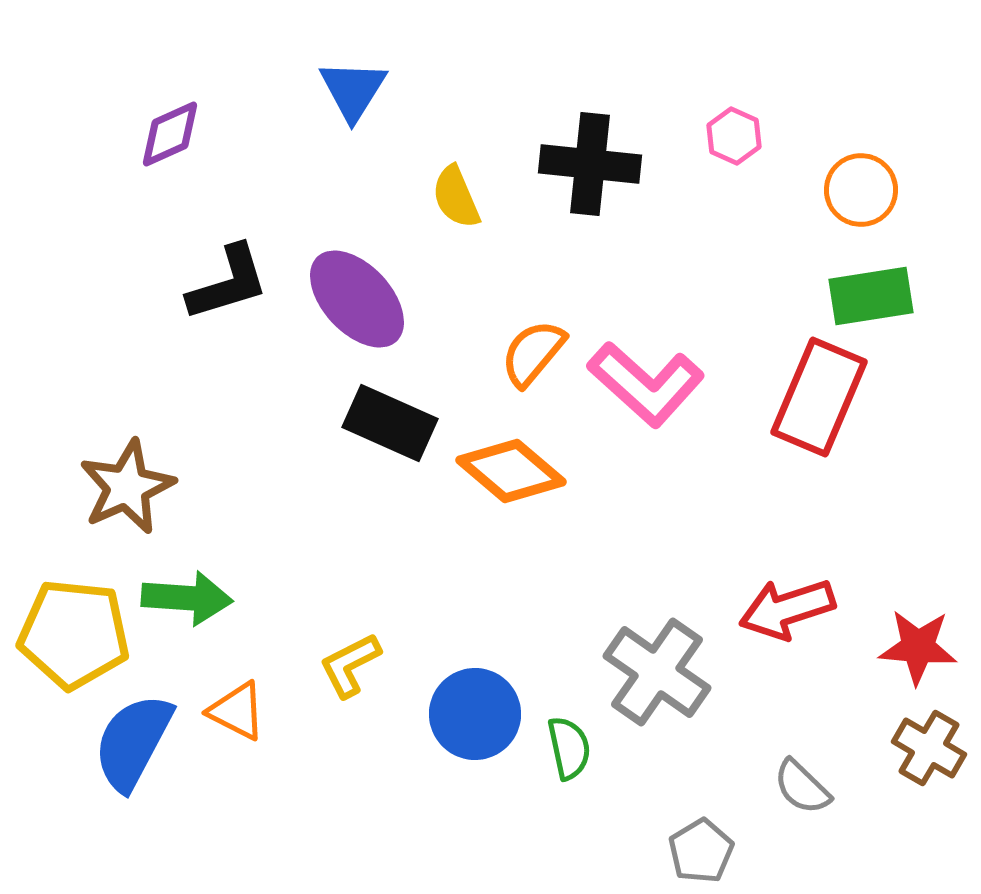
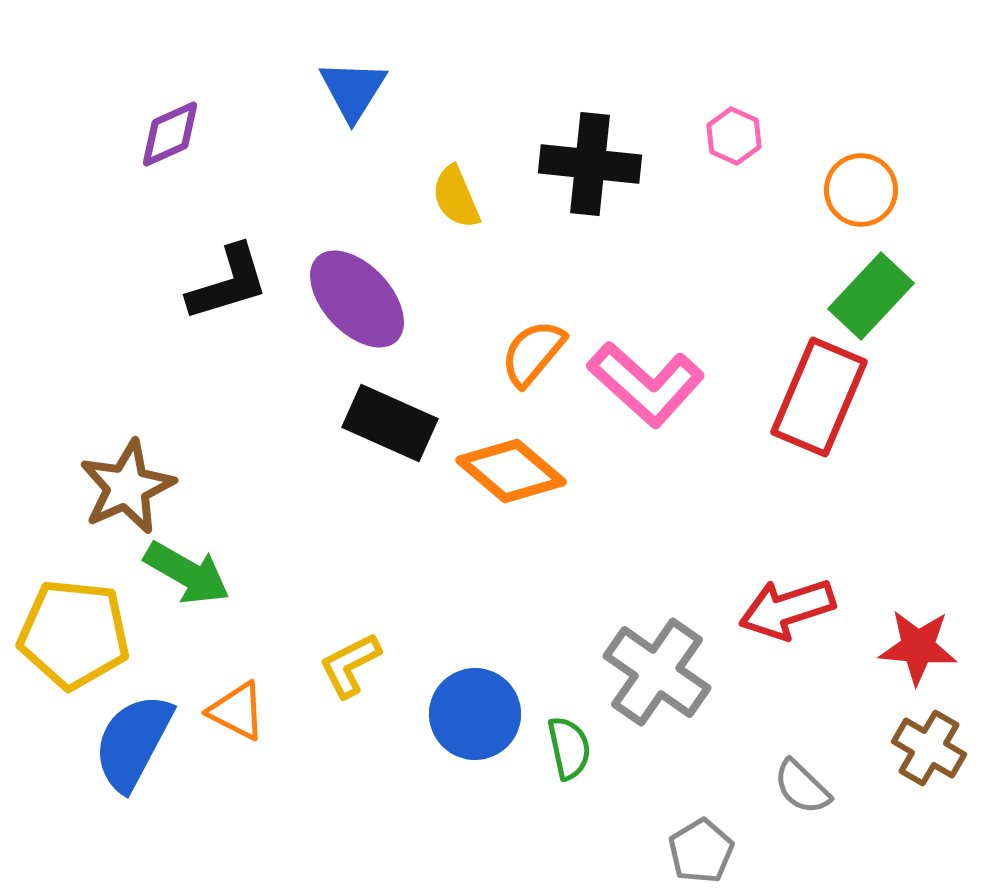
green rectangle: rotated 38 degrees counterclockwise
green arrow: moved 25 px up; rotated 26 degrees clockwise
